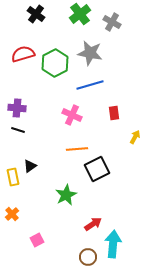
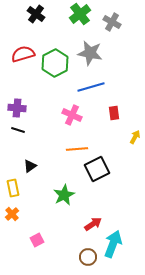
blue line: moved 1 px right, 2 px down
yellow rectangle: moved 11 px down
green star: moved 2 px left
cyan arrow: rotated 16 degrees clockwise
